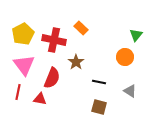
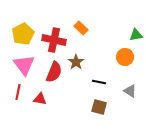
green triangle: rotated 40 degrees clockwise
red semicircle: moved 2 px right, 6 px up
